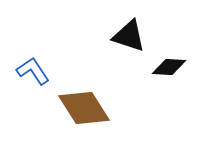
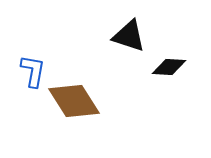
blue L-shape: rotated 44 degrees clockwise
brown diamond: moved 10 px left, 7 px up
